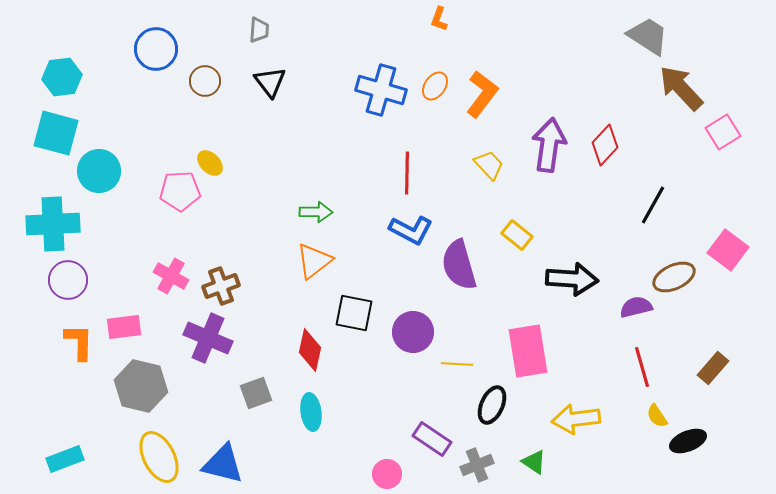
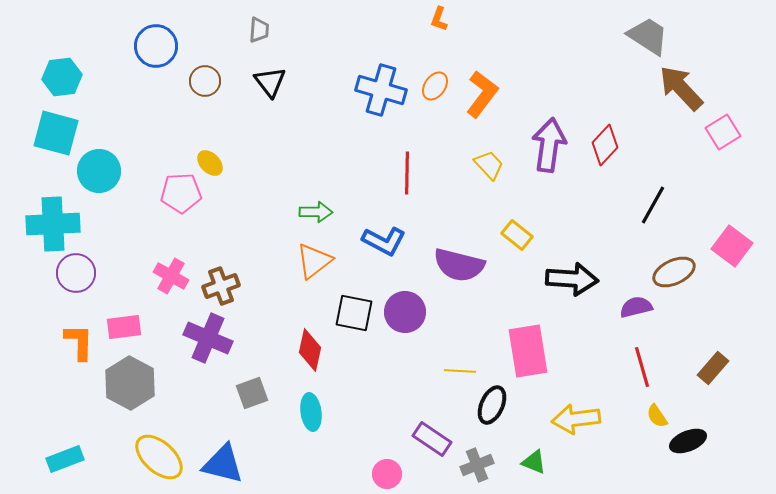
blue circle at (156, 49): moved 3 px up
pink pentagon at (180, 191): moved 1 px right, 2 px down
blue L-shape at (411, 230): moved 27 px left, 11 px down
pink square at (728, 250): moved 4 px right, 4 px up
purple semicircle at (459, 265): rotated 60 degrees counterclockwise
brown ellipse at (674, 277): moved 5 px up
purple circle at (68, 280): moved 8 px right, 7 px up
purple circle at (413, 332): moved 8 px left, 20 px up
yellow line at (457, 364): moved 3 px right, 7 px down
gray hexagon at (141, 386): moved 11 px left, 3 px up; rotated 15 degrees clockwise
gray square at (256, 393): moved 4 px left
yellow ellipse at (159, 457): rotated 21 degrees counterclockwise
green triangle at (534, 462): rotated 12 degrees counterclockwise
